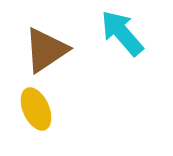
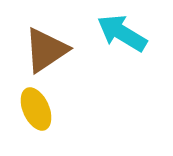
cyan arrow: rotated 18 degrees counterclockwise
